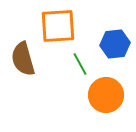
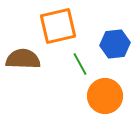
orange square: rotated 9 degrees counterclockwise
brown semicircle: rotated 108 degrees clockwise
orange circle: moved 1 px left, 1 px down
